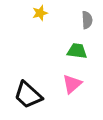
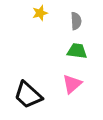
gray semicircle: moved 11 px left, 1 px down
